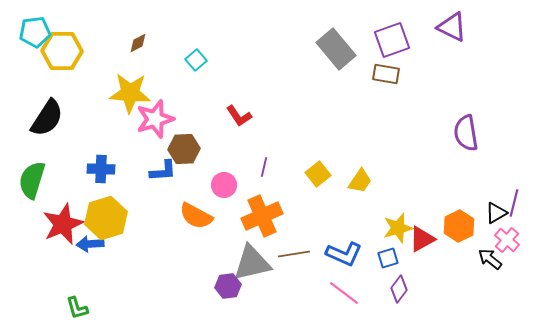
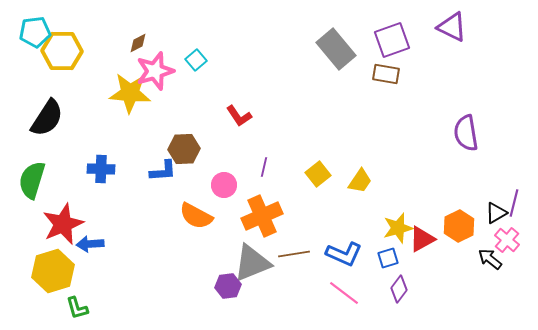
pink star at (155, 119): moved 48 px up
yellow hexagon at (106, 218): moved 53 px left, 53 px down
gray triangle at (252, 263): rotated 9 degrees counterclockwise
